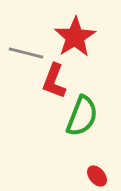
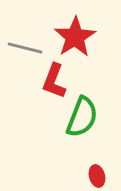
gray line: moved 1 px left, 5 px up
green semicircle: moved 1 px down
red ellipse: rotated 25 degrees clockwise
